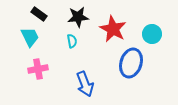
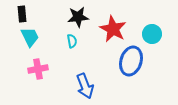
black rectangle: moved 17 px left; rotated 49 degrees clockwise
blue ellipse: moved 2 px up
blue arrow: moved 2 px down
